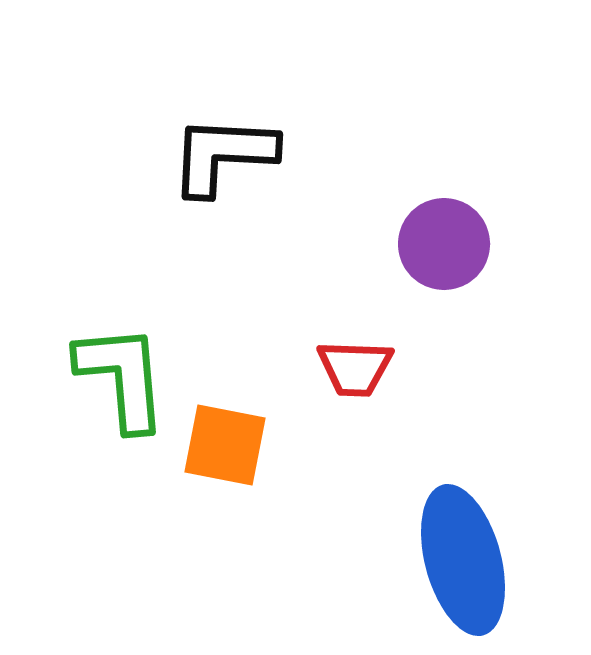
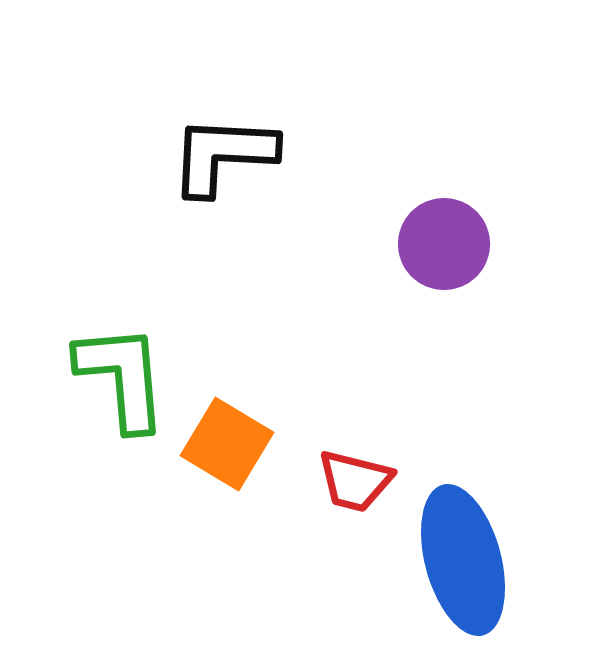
red trapezoid: moved 113 px down; rotated 12 degrees clockwise
orange square: moved 2 px right, 1 px up; rotated 20 degrees clockwise
